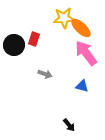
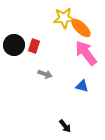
red rectangle: moved 7 px down
black arrow: moved 4 px left, 1 px down
